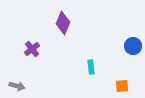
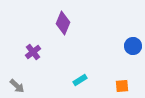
purple cross: moved 1 px right, 3 px down
cyan rectangle: moved 11 px left, 13 px down; rotated 64 degrees clockwise
gray arrow: rotated 28 degrees clockwise
